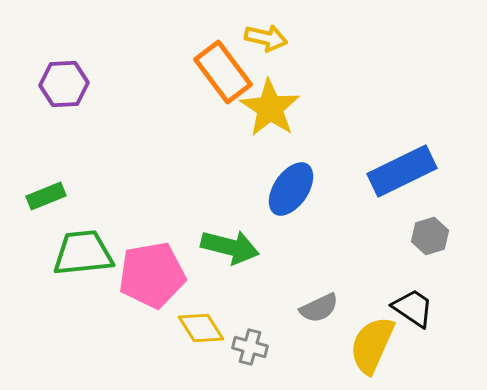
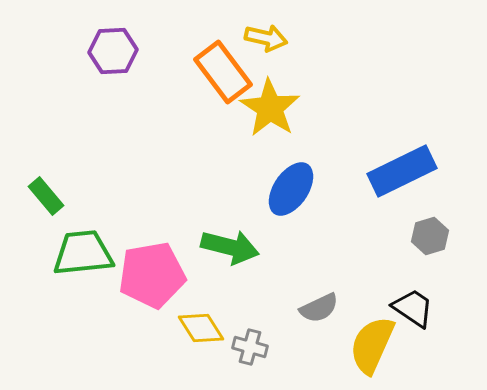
purple hexagon: moved 49 px right, 33 px up
green rectangle: rotated 72 degrees clockwise
